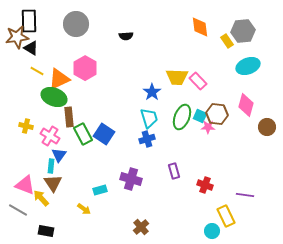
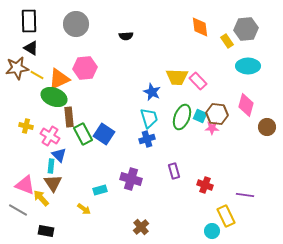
gray hexagon at (243, 31): moved 3 px right, 2 px up
brown star at (17, 37): moved 31 px down
cyan ellipse at (248, 66): rotated 20 degrees clockwise
pink hexagon at (85, 68): rotated 25 degrees clockwise
yellow line at (37, 71): moved 4 px down
blue star at (152, 92): rotated 12 degrees counterclockwise
pink star at (208, 127): moved 4 px right, 1 px down
blue triangle at (59, 155): rotated 21 degrees counterclockwise
